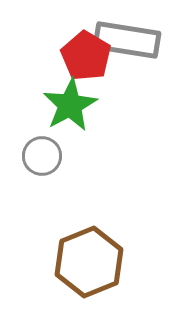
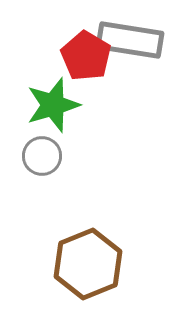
gray rectangle: moved 3 px right
green star: moved 17 px left; rotated 12 degrees clockwise
brown hexagon: moved 1 px left, 2 px down
